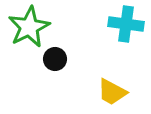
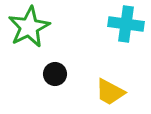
black circle: moved 15 px down
yellow trapezoid: moved 2 px left
